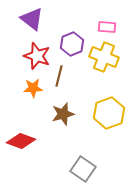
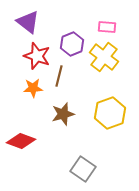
purple triangle: moved 4 px left, 3 px down
yellow cross: rotated 16 degrees clockwise
yellow hexagon: moved 1 px right
